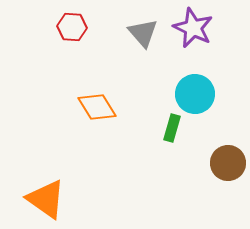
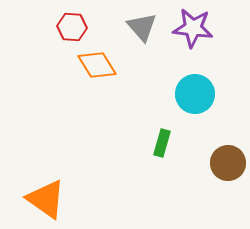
purple star: rotated 18 degrees counterclockwise
gray triangle: moved 1 px left, 6 px up
orange diamond: moved 42 px up
green rectangle: moved 10 px left, 15 px down
